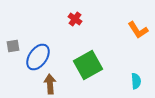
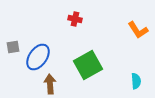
red cross: rotated 24 degrees counterclockwise
gray square: moved 1 px down
